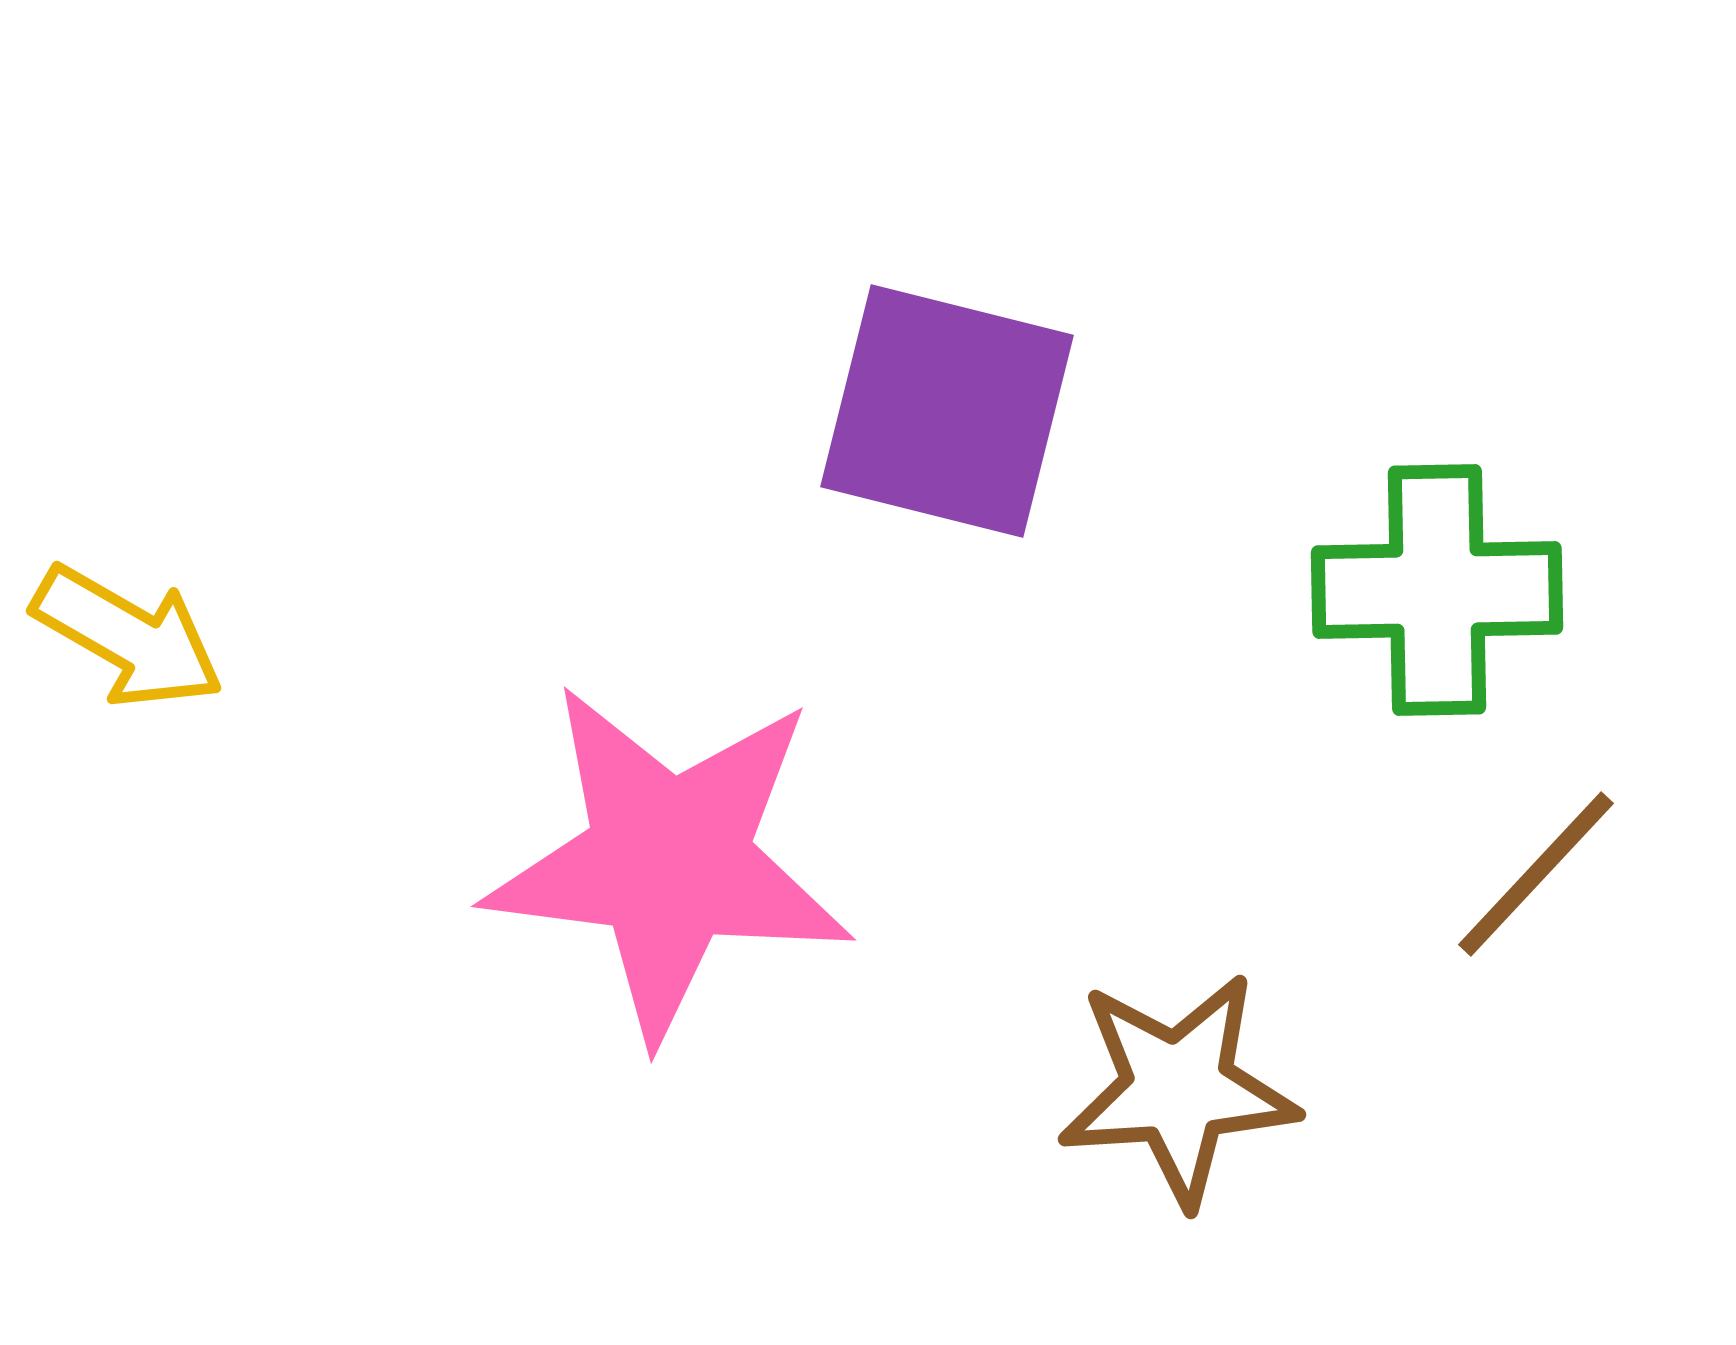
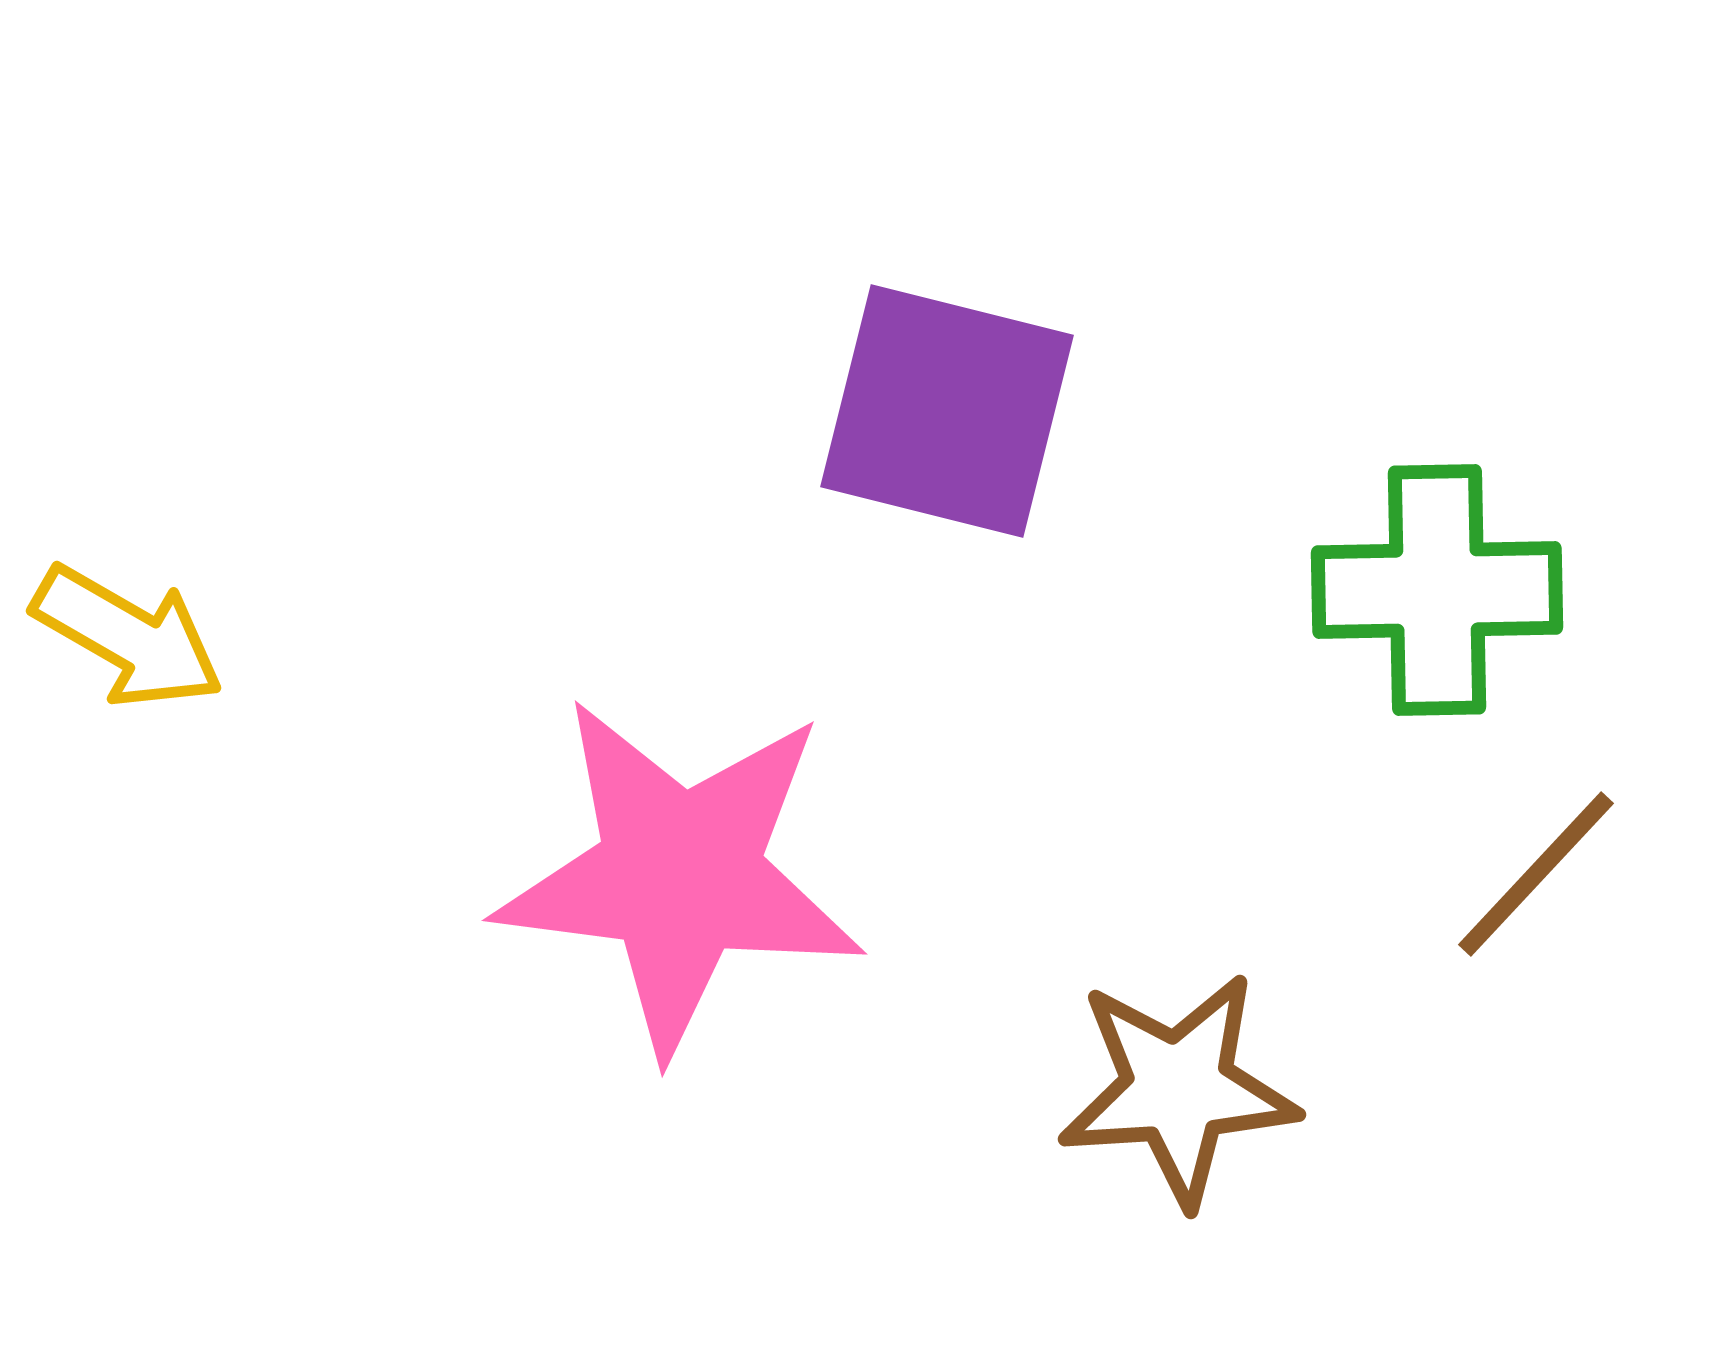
pink star: moved 11 px right, 14 px down
